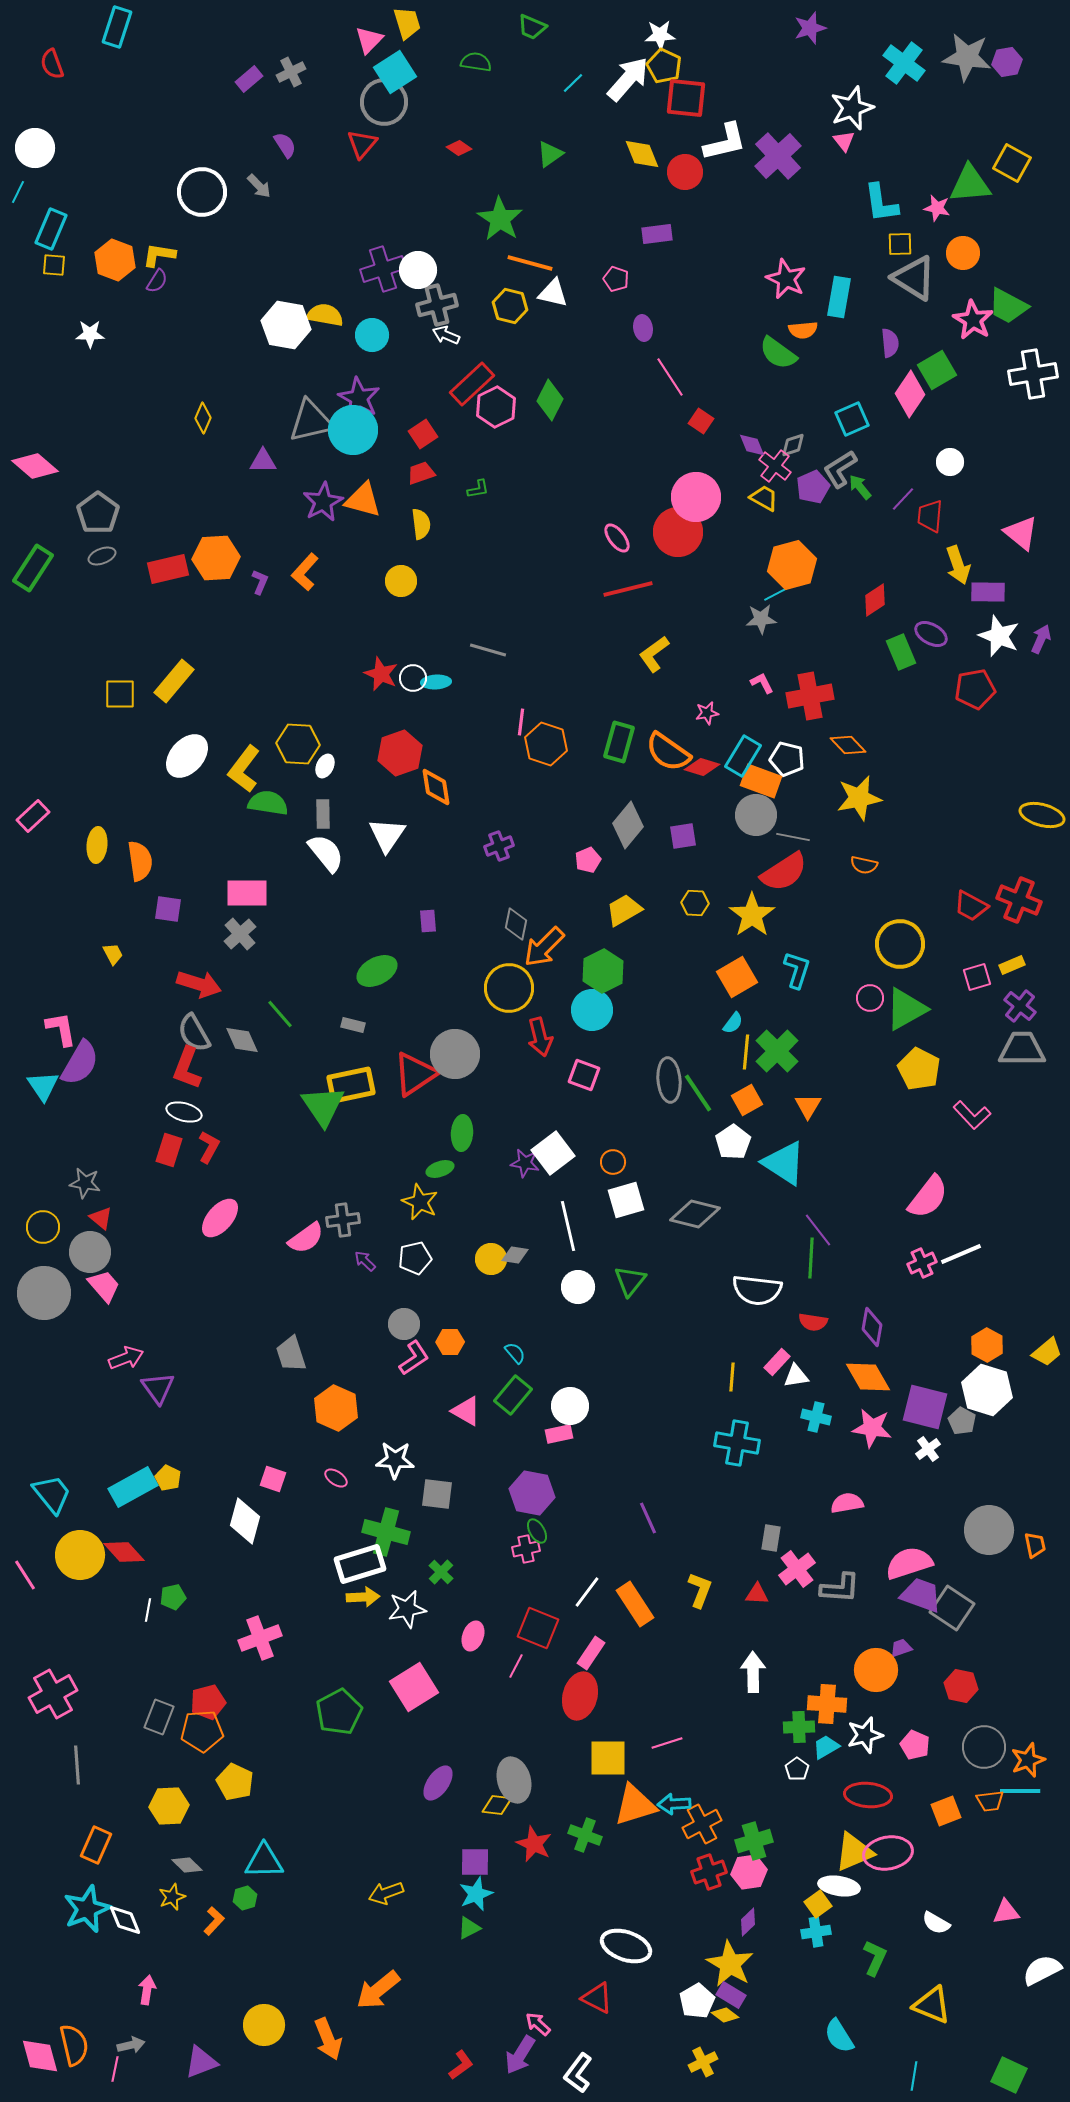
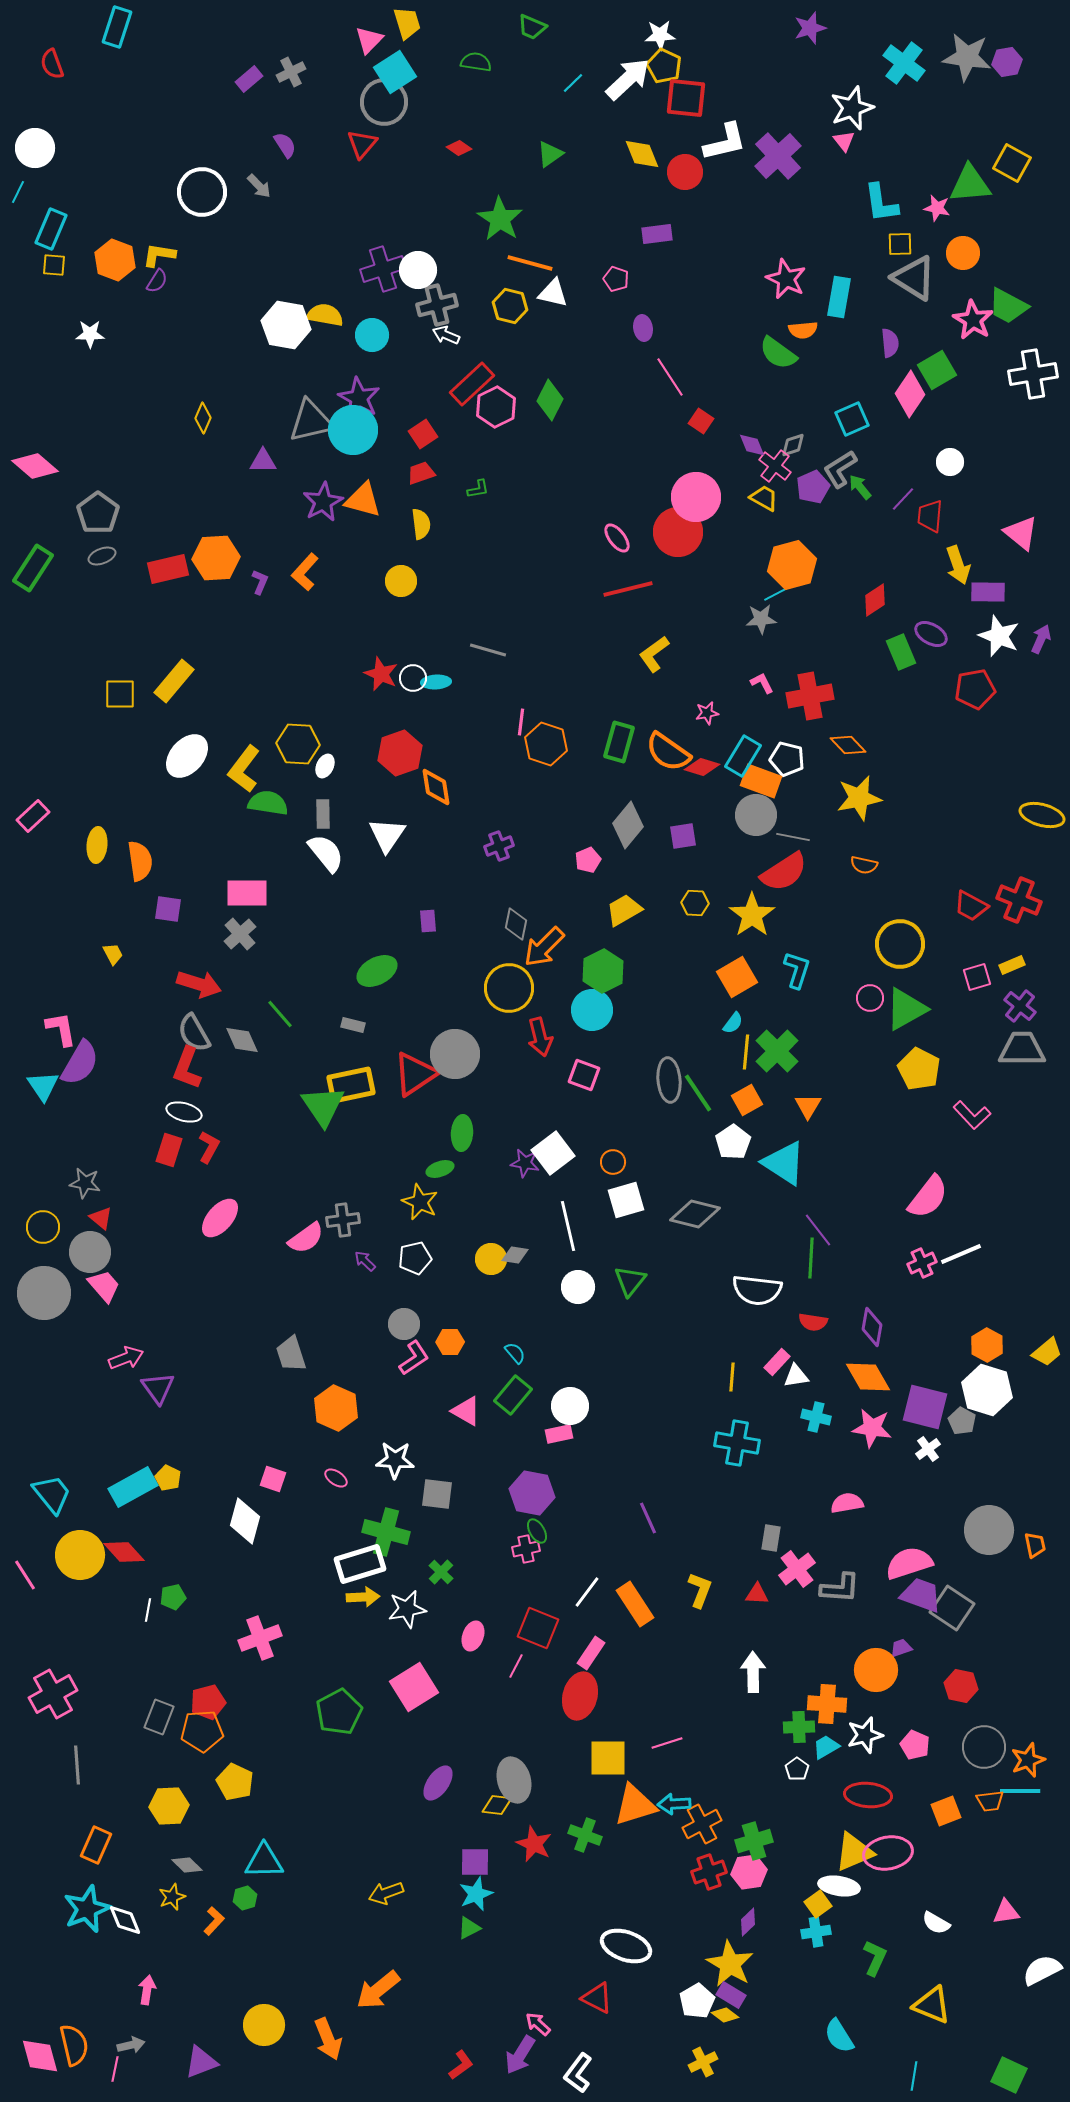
white arrow at (628, 79): rotated 6 degrees clockwise
